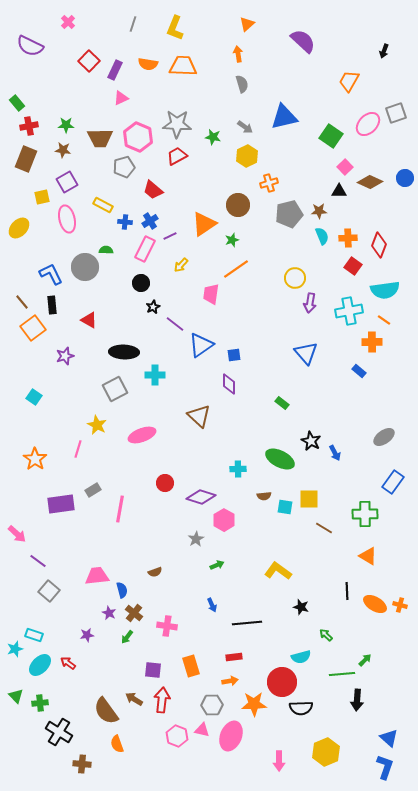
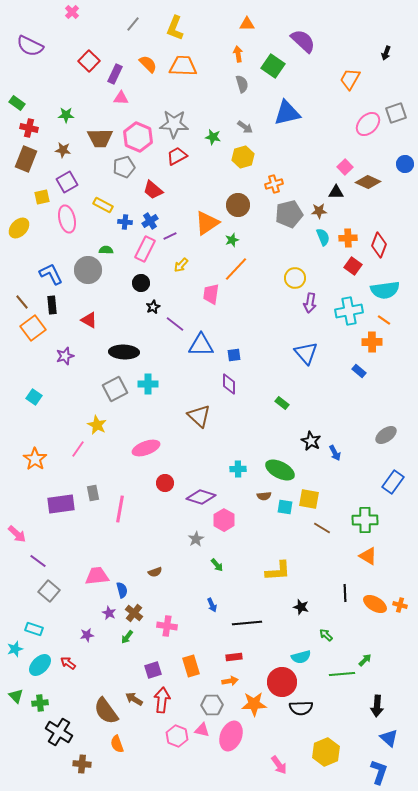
pink cross at (68, 22): moved 4 px right, 10 px up
gray line at (133, 24): rotated 21 degrees clockwise
orange triangle at (247, 24): rotated 42 degrees clockwise
black arrow at (384, 51): moved 2 px right, 2 px down
orange semicircle at (148, 64): rotated 144 degrees counterclockwise
purple rectangle at (115, 70): moved 4 px down
orange trapezoid at (349, 81): moved 1 px right, 2 px up
pink triangle at (121, 98): rotated 28 degrees clockwise
green rectangle at (17, 103): rotated 14 degrees counterclockwise
blue triangle at (284, 117): moved 3 px right, 4 px up
gray star at (177, 124): moved 3 px left
green star at (66, 125): moved 10 px up
red cross at (29, 126): moved 2 px down; rotated 24 degrees clockwise
green square at (331, 136): moved 58 px left, 70 px up
yellow hexagon at (247, 156): moved 4 px left, 1 px down; rotated 10 degrees clockwise
blue circle at (405, 178): moved 14 px up
brown diamond at (370, 182): moved 2 px left
orange cross at (269, 183): moved 5 px right, 1 px down
black triangle at (339, 191): moved 3 px left, 1 px down
orange triangle at (204, 224): moved 3 px right, 1 px up
cyan semicircle at (322, 236): moved 1 px right, 1 px down
gray circle at (85, 267): moved 3 px right, 3 px down
orange line at (236, 269): rotated 12 degrees counterclockwise
blue triangle at (201, 345): rotated 36 degrees clockwise
cyan cross at (155, 375): moved 7 px left, 9 px down
pink ellipse at (142, 435): moved 4 px right, 13 px down
gray ellipse at (384, 437): moved 2 px right, 2 px up
pink line at (78, 449): rotated 18 degrees clockwise
green ellipse at (280, 459): moved 11 px down
gray rectangle at (93, 490): moved 3 px down; rotated 70 degrees counterclockwise
yellow square at (309, 499): rotated 10 degrees clockwise
green cross at (365, 514): moved 6 px down
brown line at (324, 528): moved 2 px left
green arrow at (217, 565): rotated 72 degrees clockwise
yellow L-shape at (278, 571): rotated 140 degrees clockwise
black line at (347, 591): moved 2 px left, 2 px down
cyan rectangle at (34, 635): moved 6 px up
purple square at (153, 670): rotated 24 degrees counterclockwise
black arrow at (357, 700): moved 20 px right, 6 px down
pink arrow at (279, 761): moved 4 px down; rotated 36 degrees counterclockwise
blue L-shape at (385, 767): moved 6 px left, 5 px down
